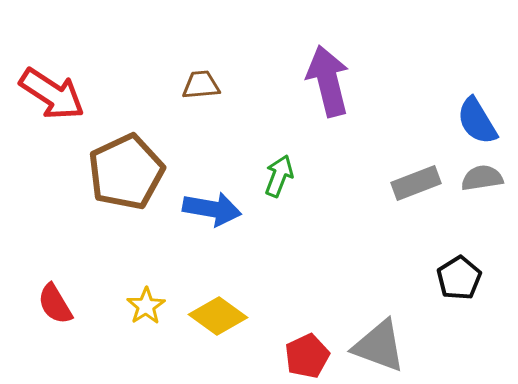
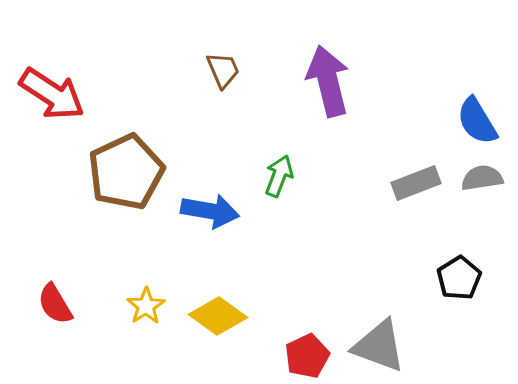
brown trapezoid: moved 22 px right, 15 px up; rotated 72 degrees clockwise
blue arrow: moved 2 px left, 2 px down
